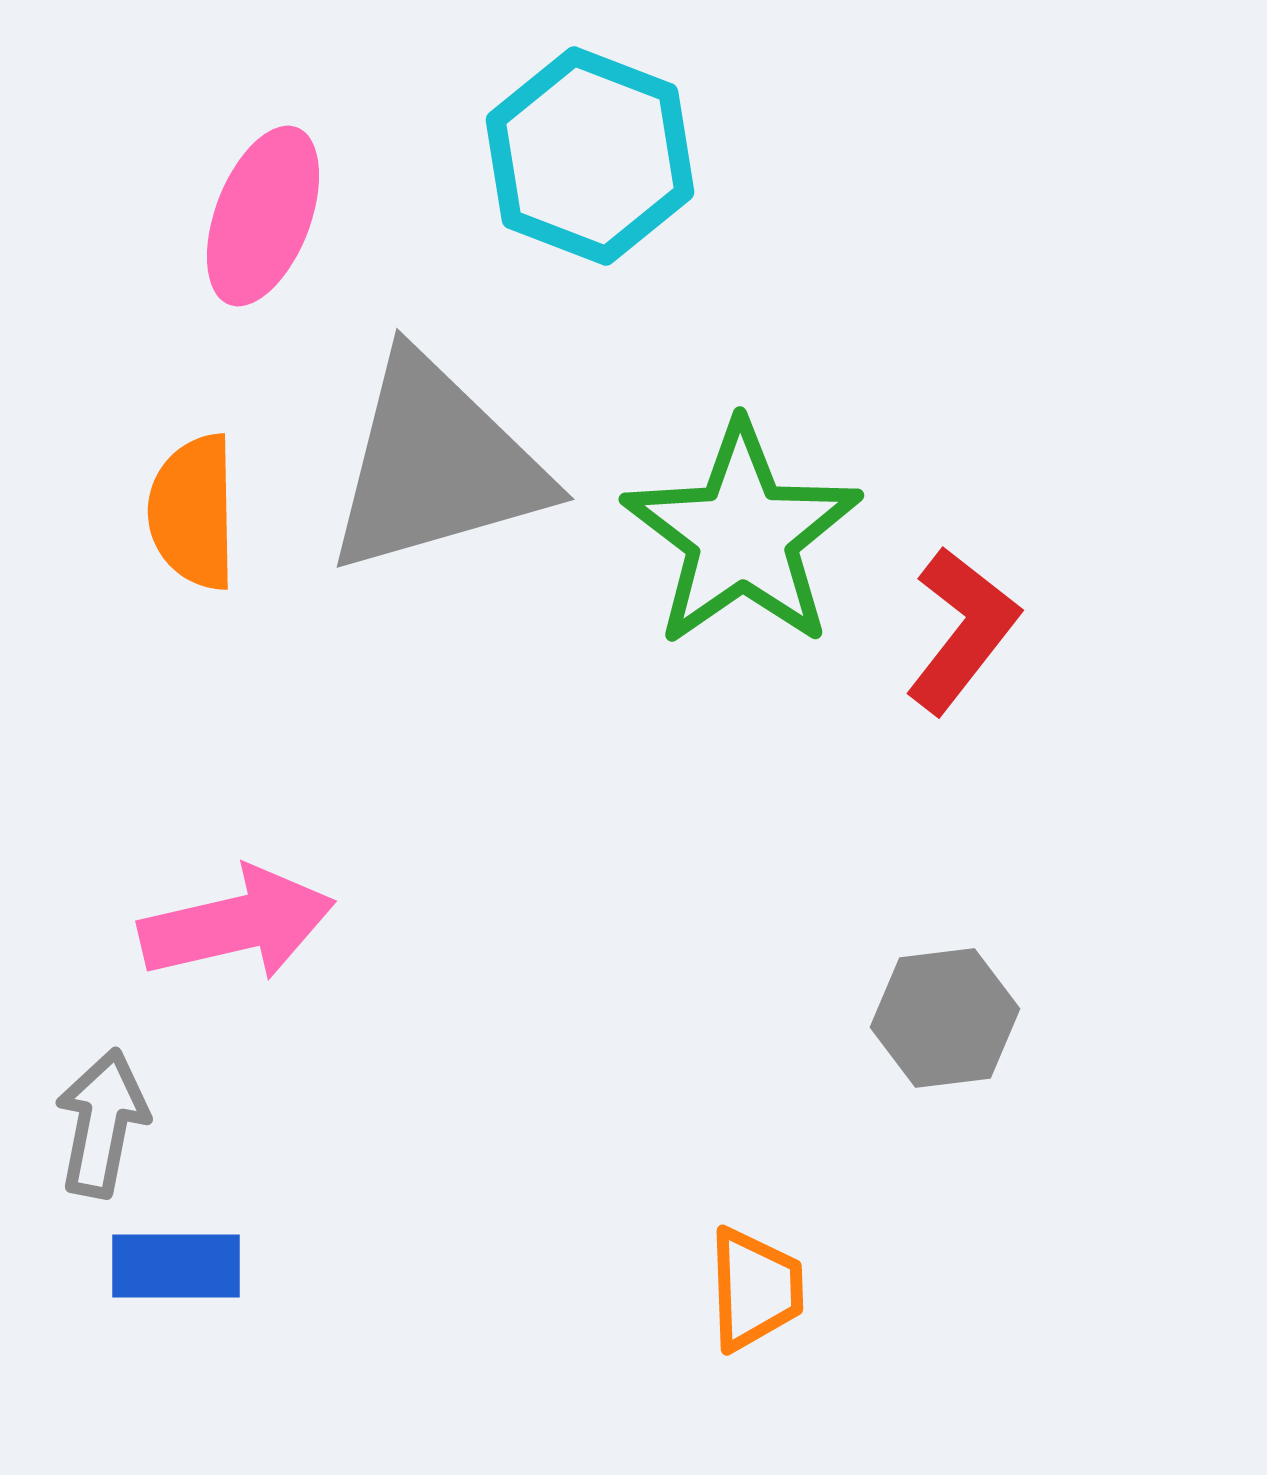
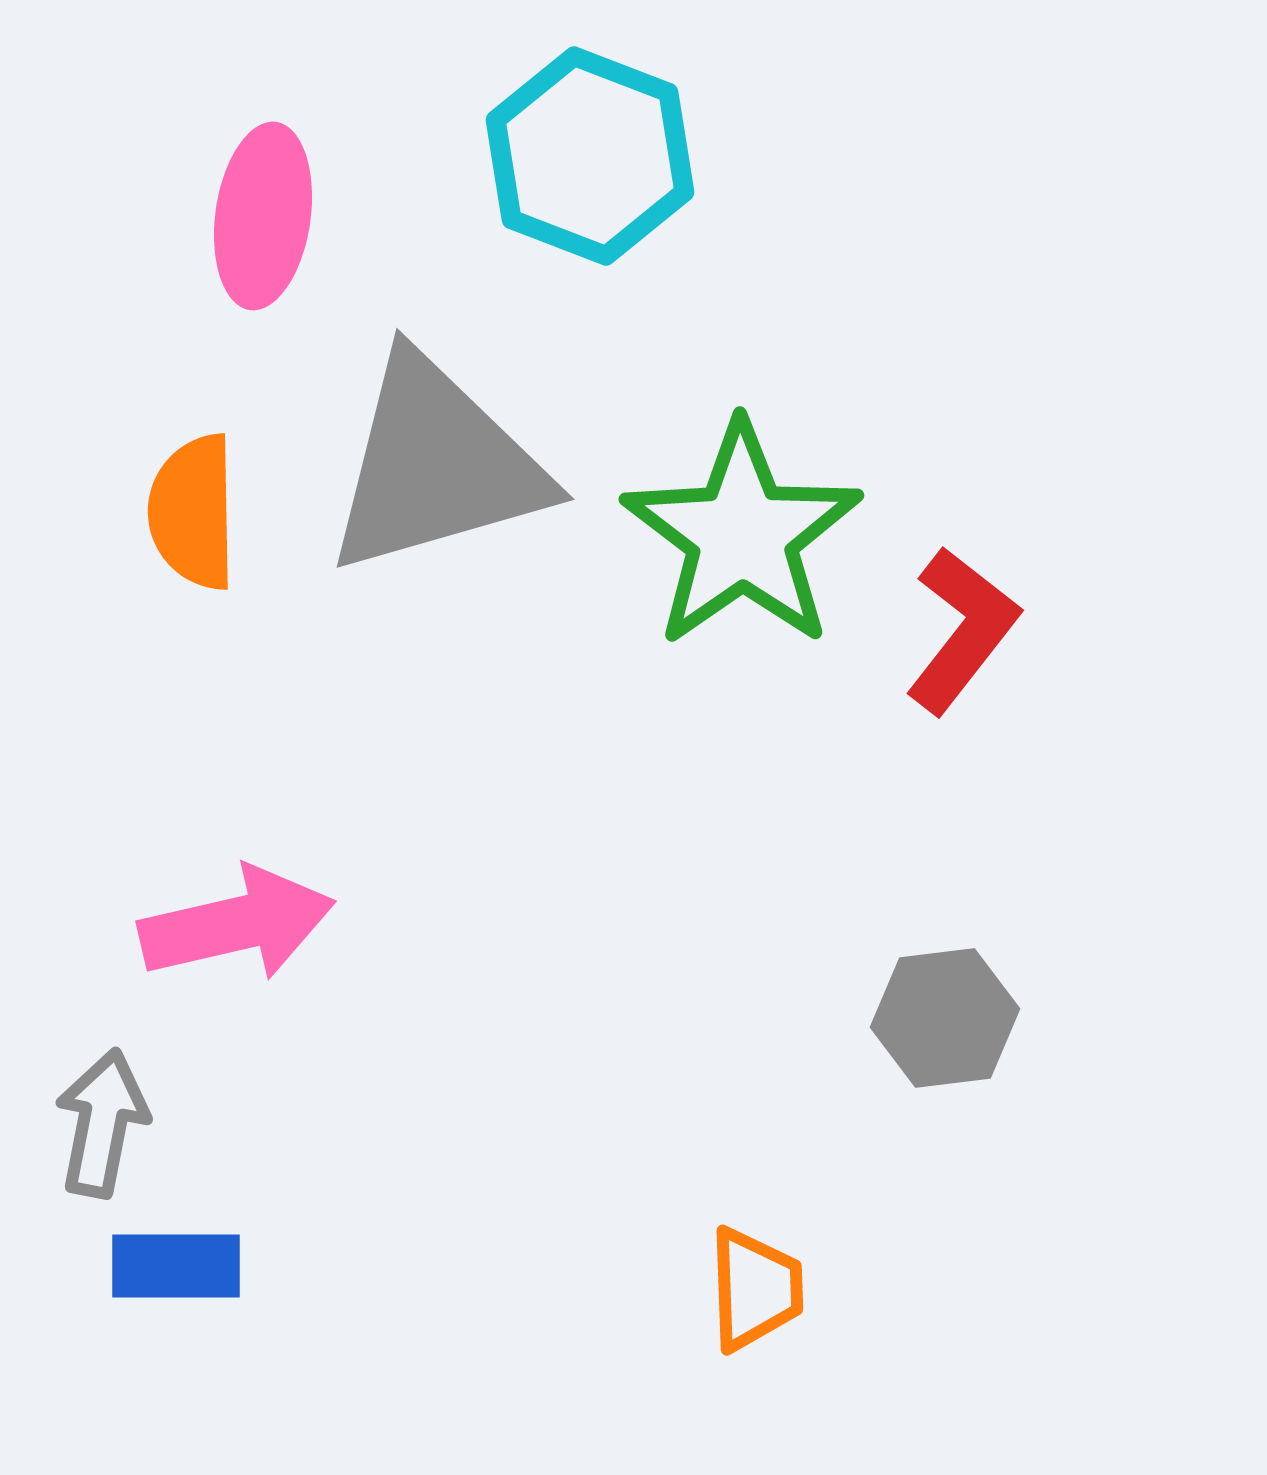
pink ellipse: rotated 13 degrees counterclockwise
